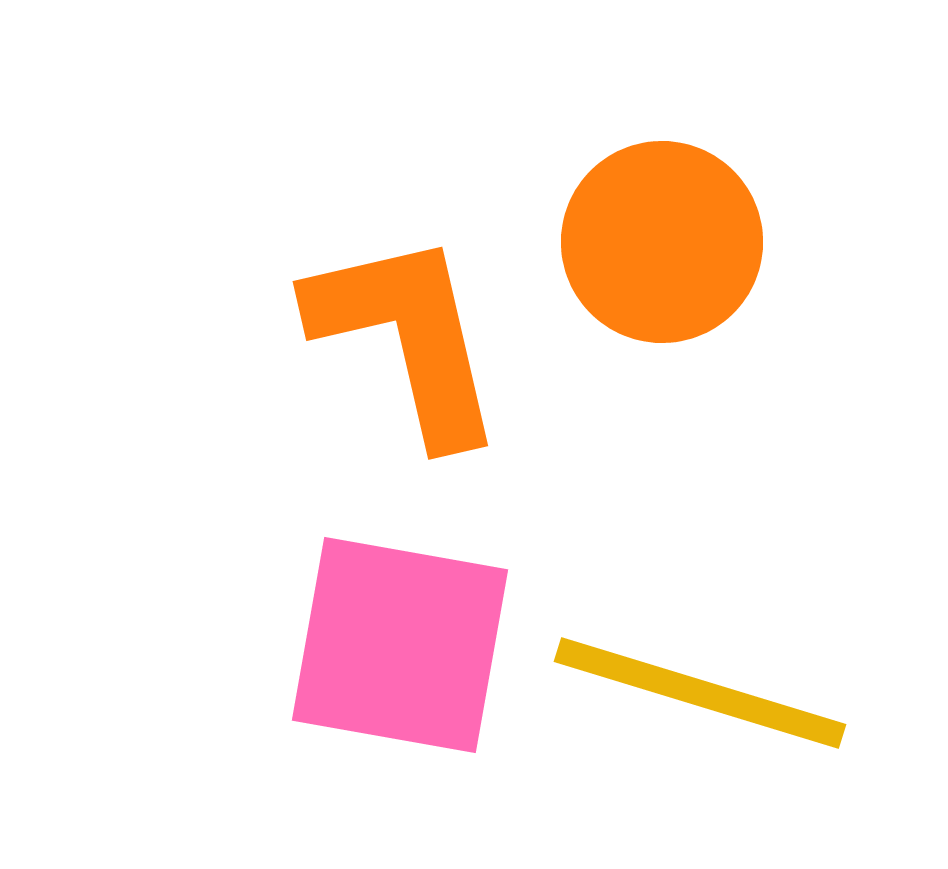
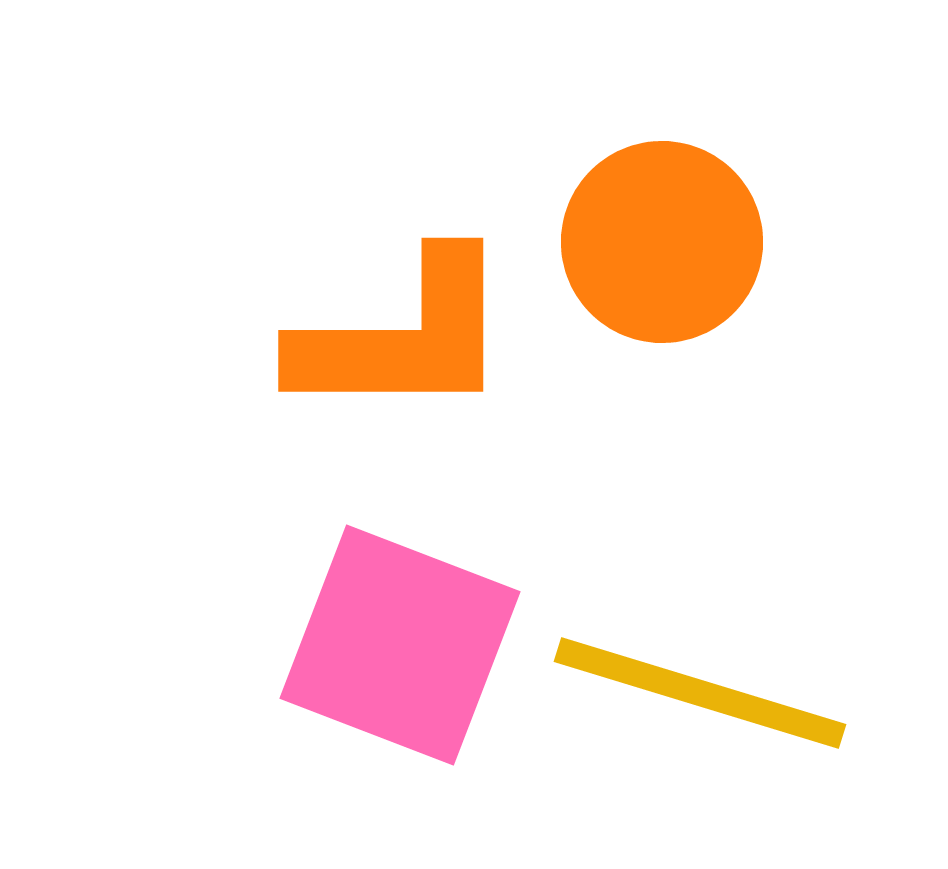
orange L-shape: moved 4 px left; rotated 103 degrees clockwise
pink square: rotated 11 degrees clockwise
